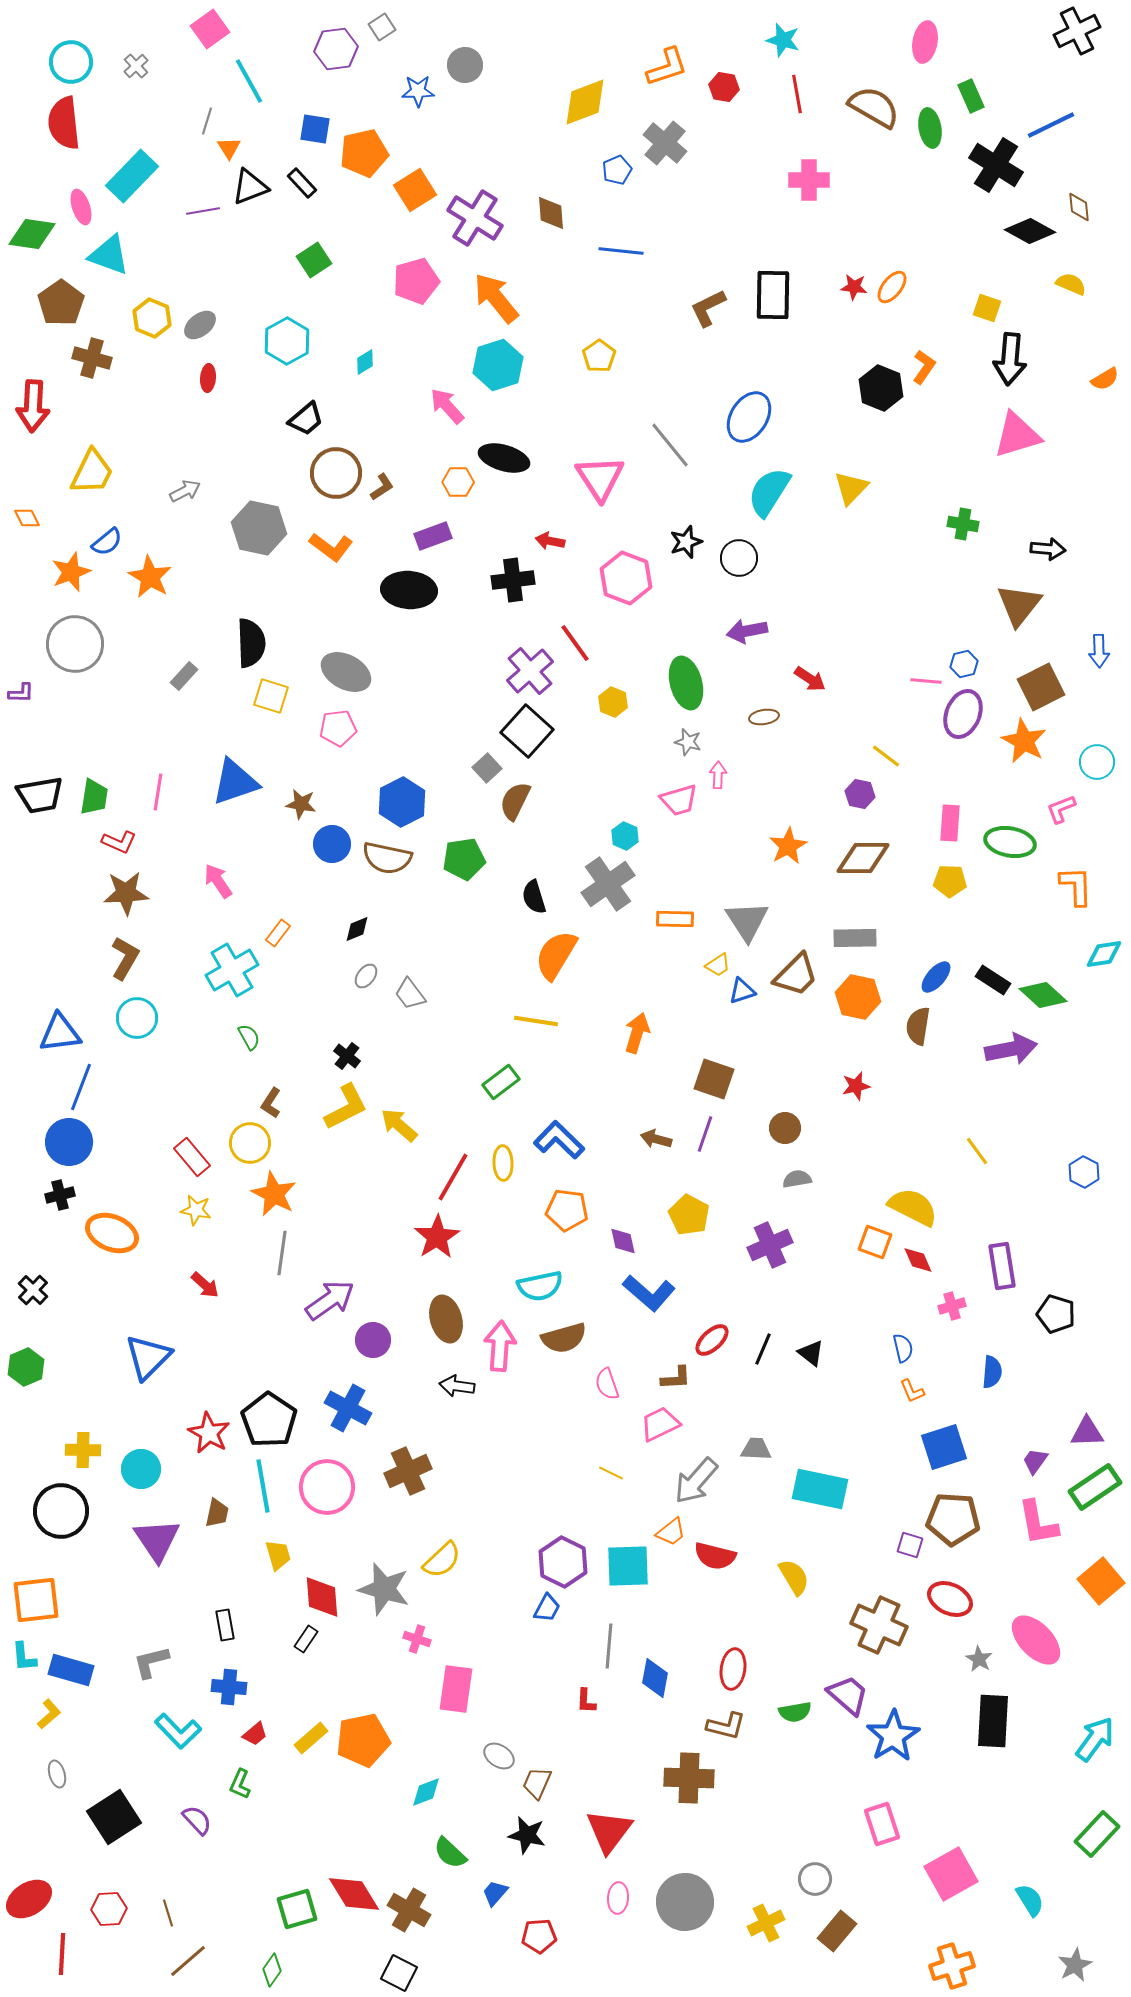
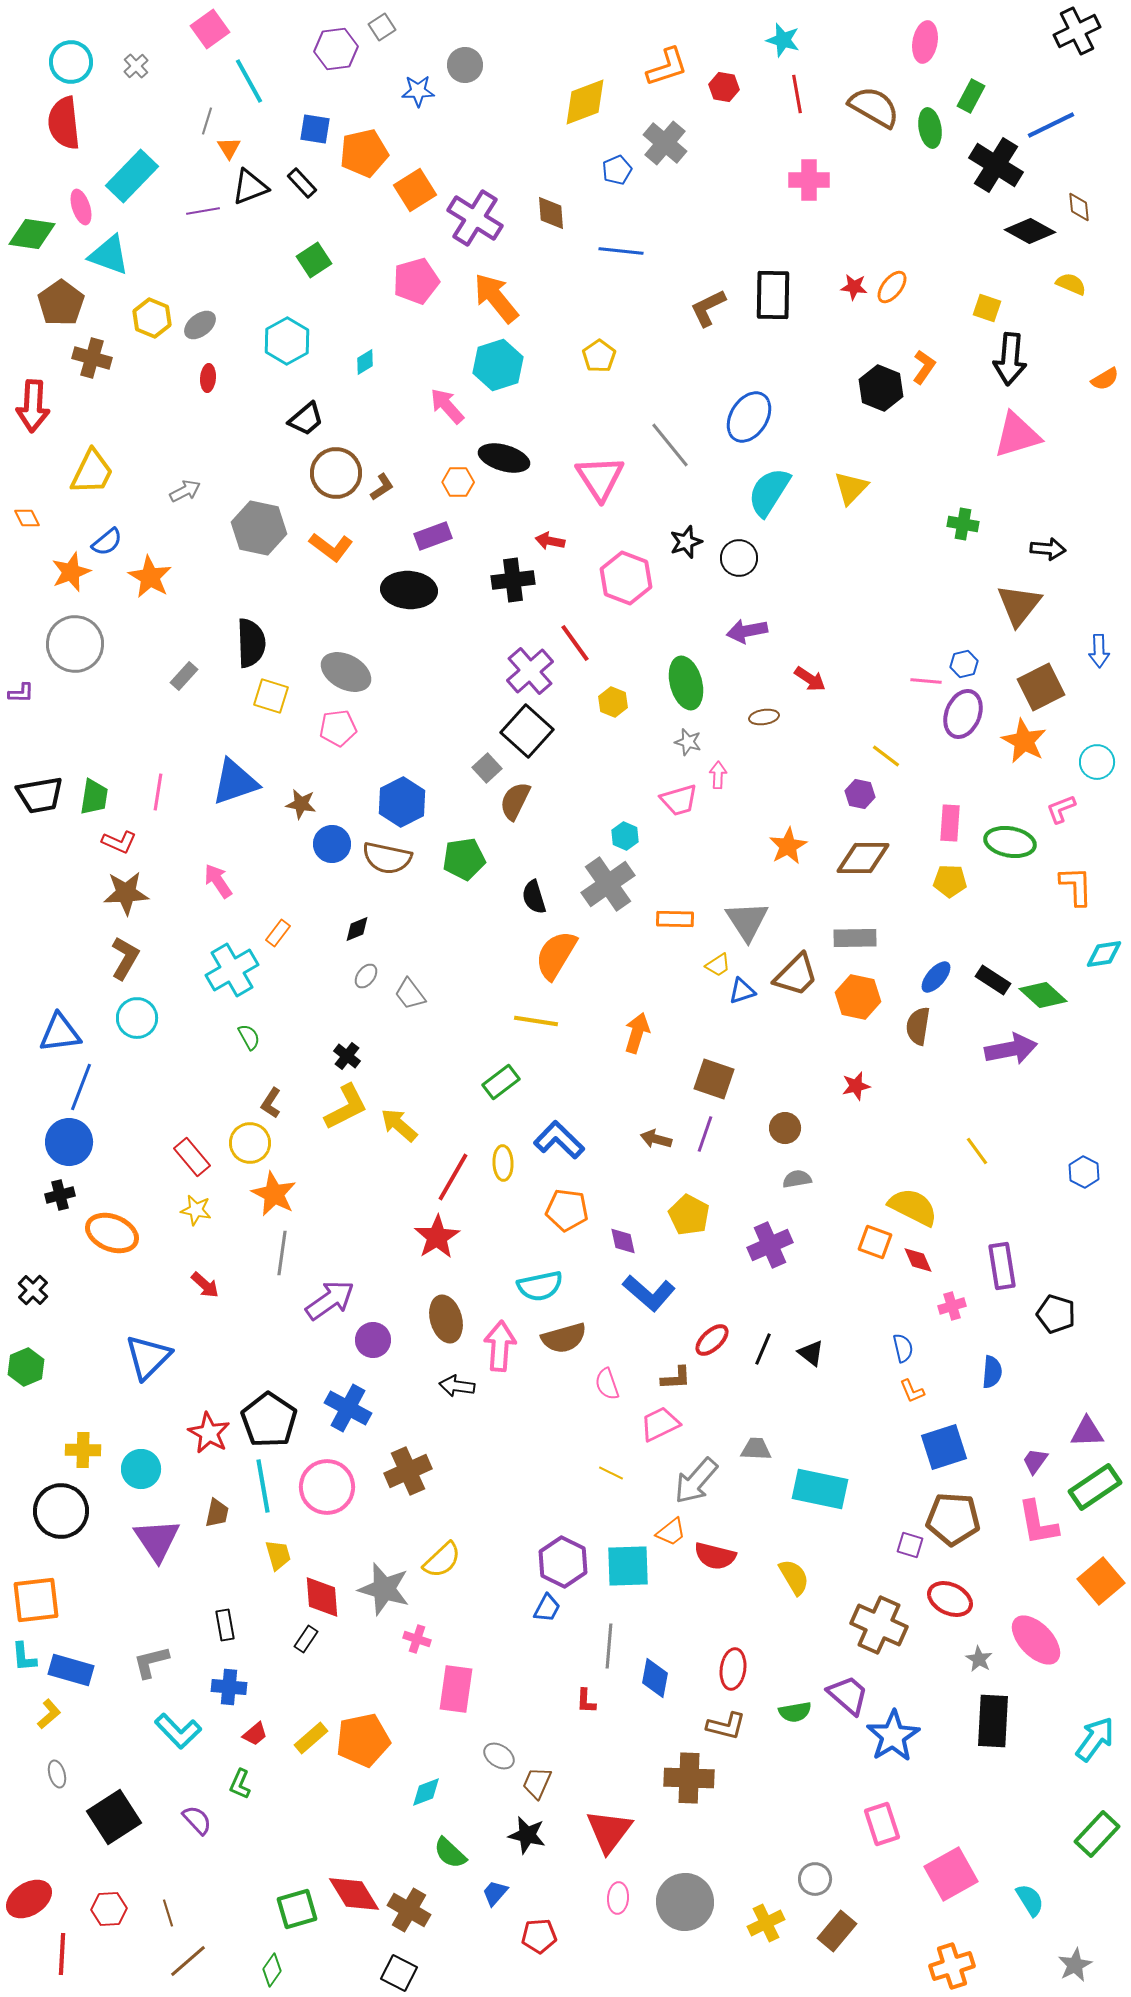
green rectangle at (971, 96): rotated 52 degrees clockwise
